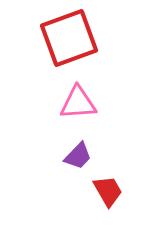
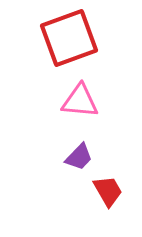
pink triangle: moved 2 px right, 2 px up; rotated 9 degrees clockwise
purple trapezoid: moved 1 px right, 1 px down
